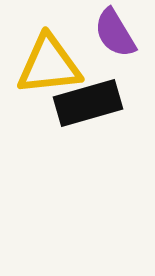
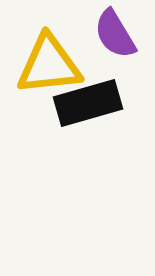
purple semicircle: moved 1 px down
